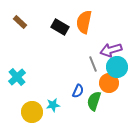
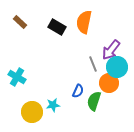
black rectangle: moved 3 px left
purple arrow: rotated 35 degrees counterclockwise
cyan cross: rotated 18 degrees counterclockwise
